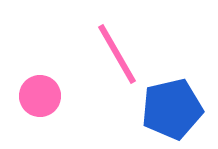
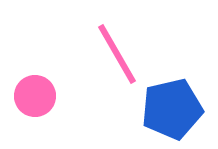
pink circle: moved 5 px left
